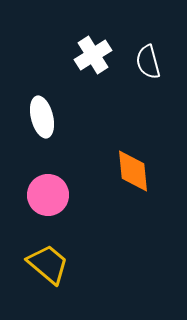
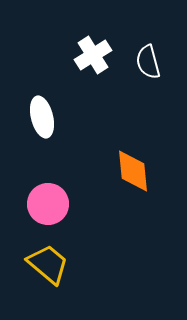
pink circle: moved 9 px down
